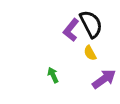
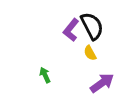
black semicircle: moved 1 px right, 2 px down
green arrow: moved 8 px left
purple arrow: moved 2 px left, 4 px down
